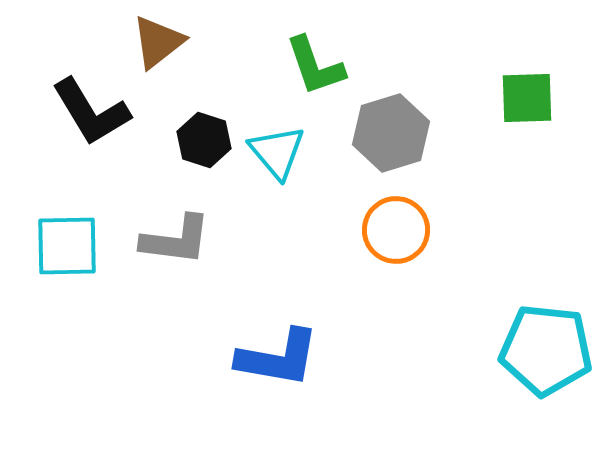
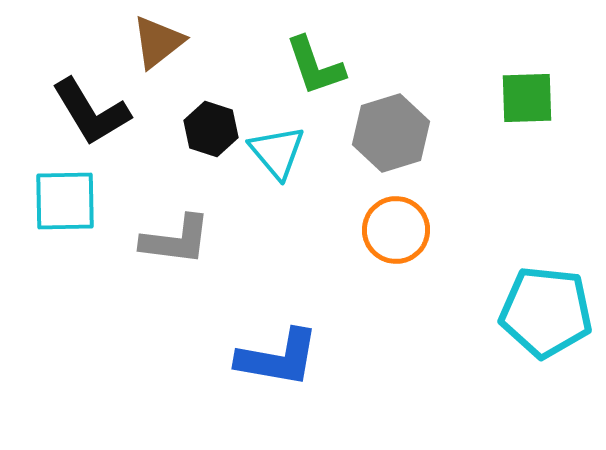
black hexagon: moved 7 px right, 11 px up
cyan square: moved 2 px left, 45 px up
cyan pentagon: moved 38 px up
